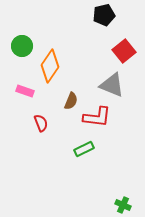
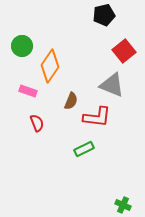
pink rectangle: moved 3 px right
red semicircle: moved 4 px left
